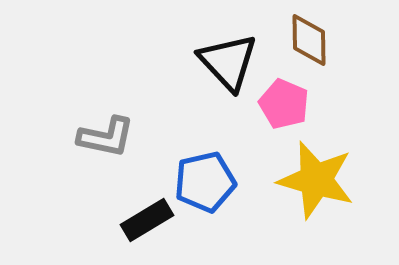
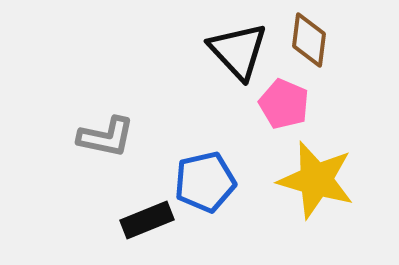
brown diamond: rotated 8 degrees clockwise
black triangle: moved 10 px right, 11 px up
black rectangle: rotated 9 degrees clockwise
